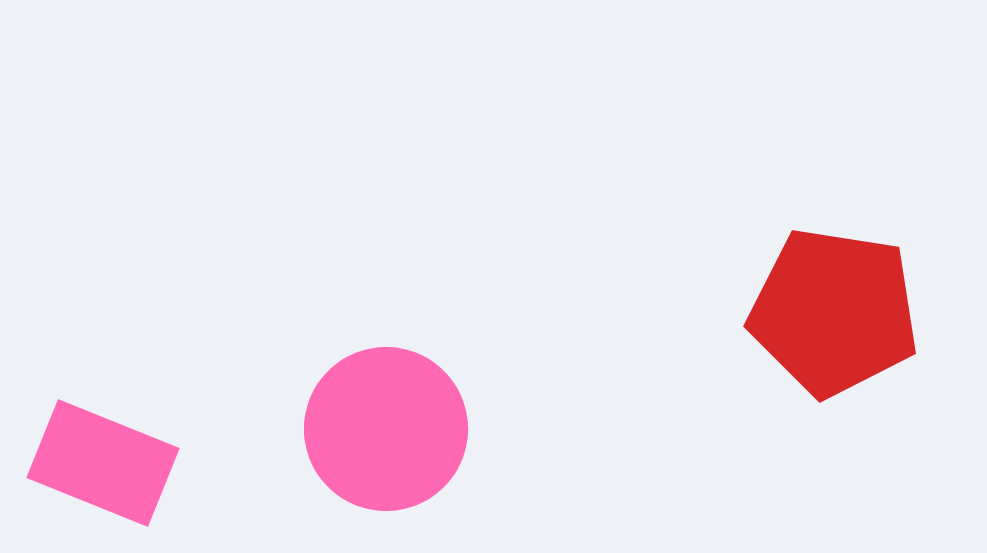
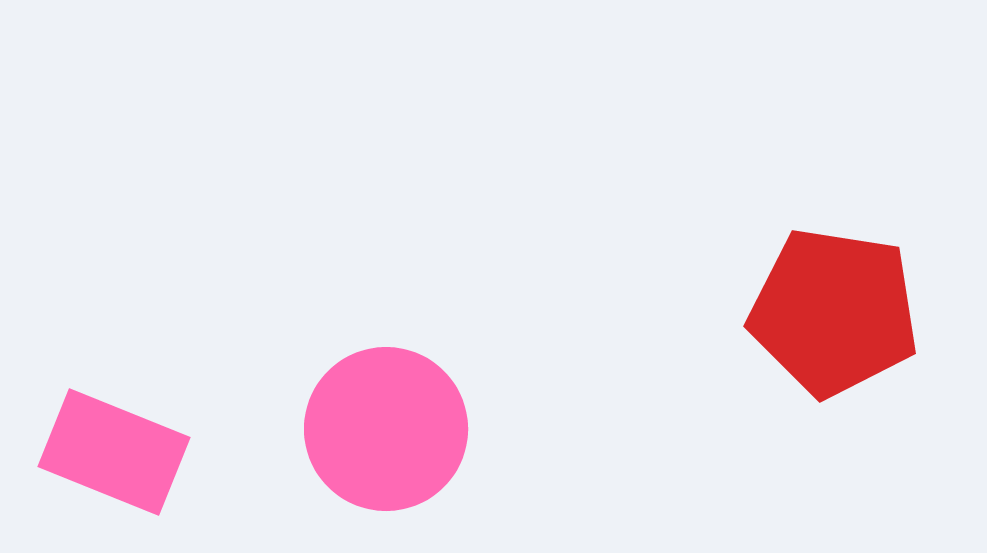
pink rectangle: moved 11 px right, 11 px up
